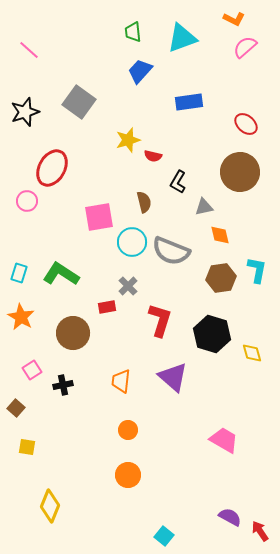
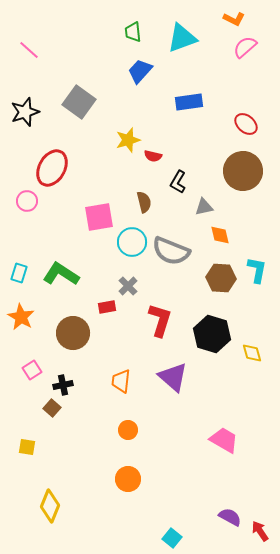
brown circle at (240, 172): moved 3 px right, 1 px up
brown hexagon at (221, 278): rotated 12 degrees clockwise
brown square at (16, 408): moved 36 px right
orange circle at (128, 475): moved 4 px down
cyan square at (164, 536): moved 8 px right, 2 px down
